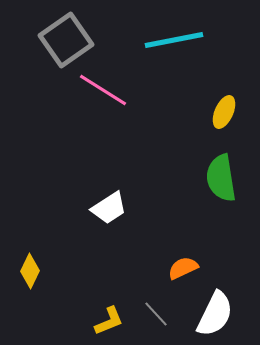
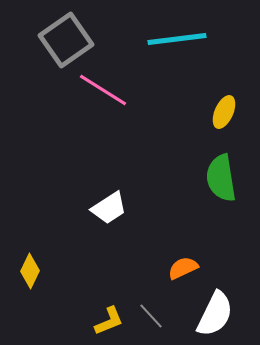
cyan line: moved 3 px right, 1 px up; rotated 4 degrees clockwise
gray line: moved 5 px left, 2 px down
